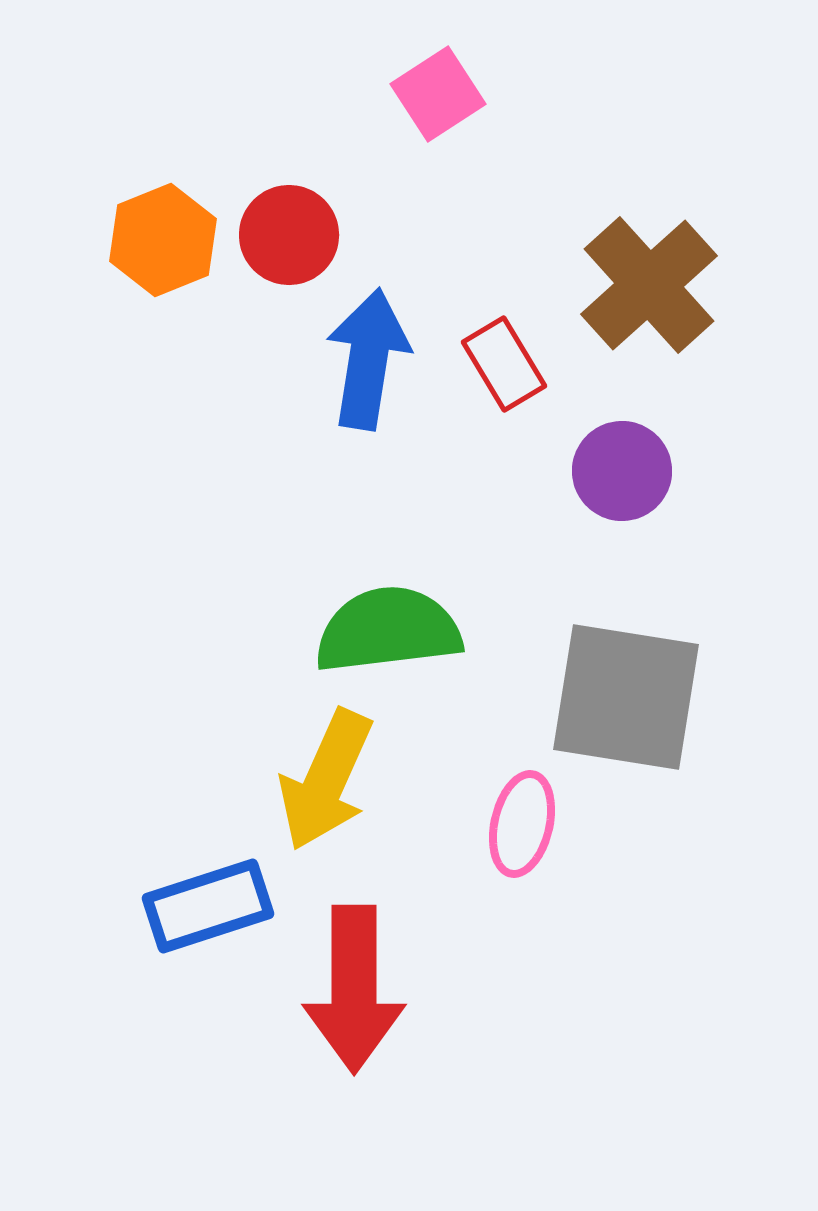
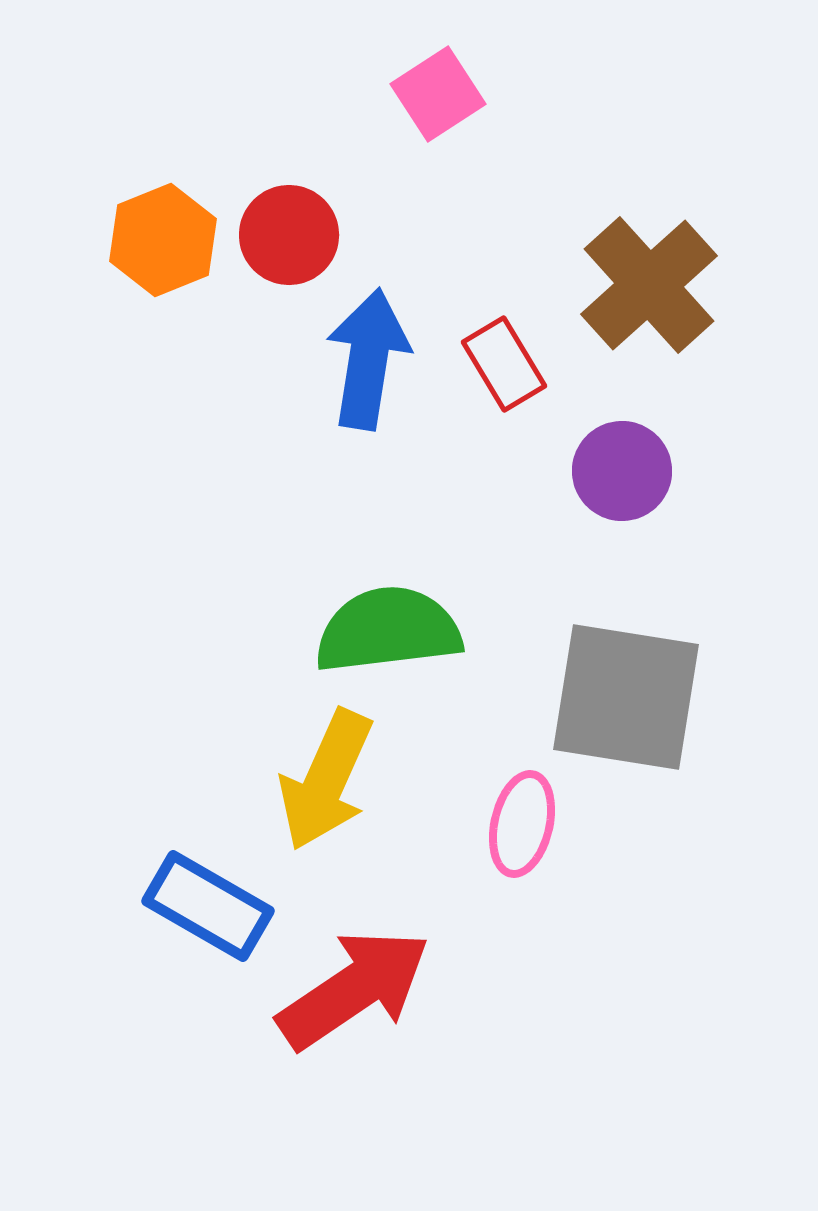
blue rectangle: rotated 48 degrees clockwise
red arrow: rotated 124 degrees counterclockwise
